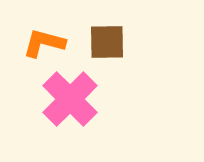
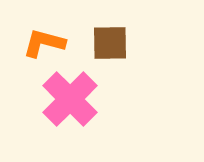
brown square: moved 3 px right, 1 px down
